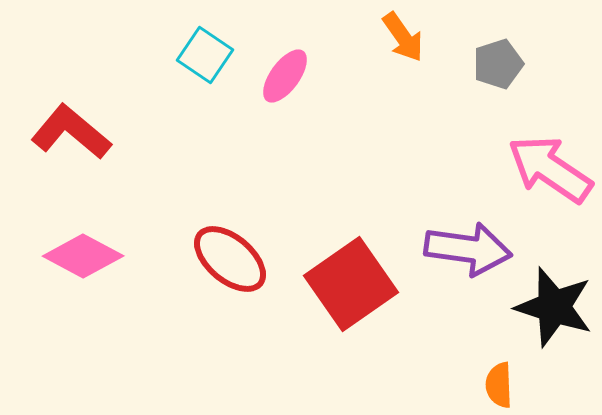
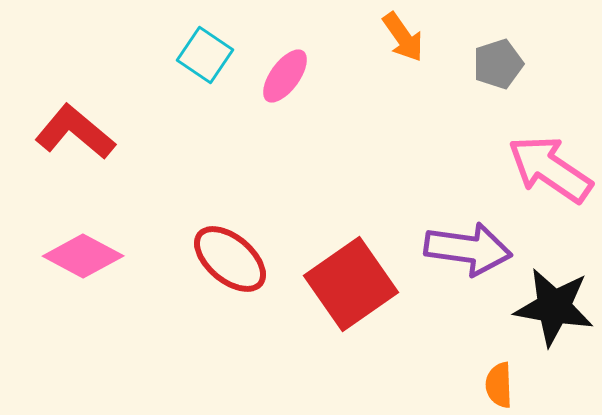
red L-shape: moved 4 px right
black star: rotated 8 degrees counterclockwise
